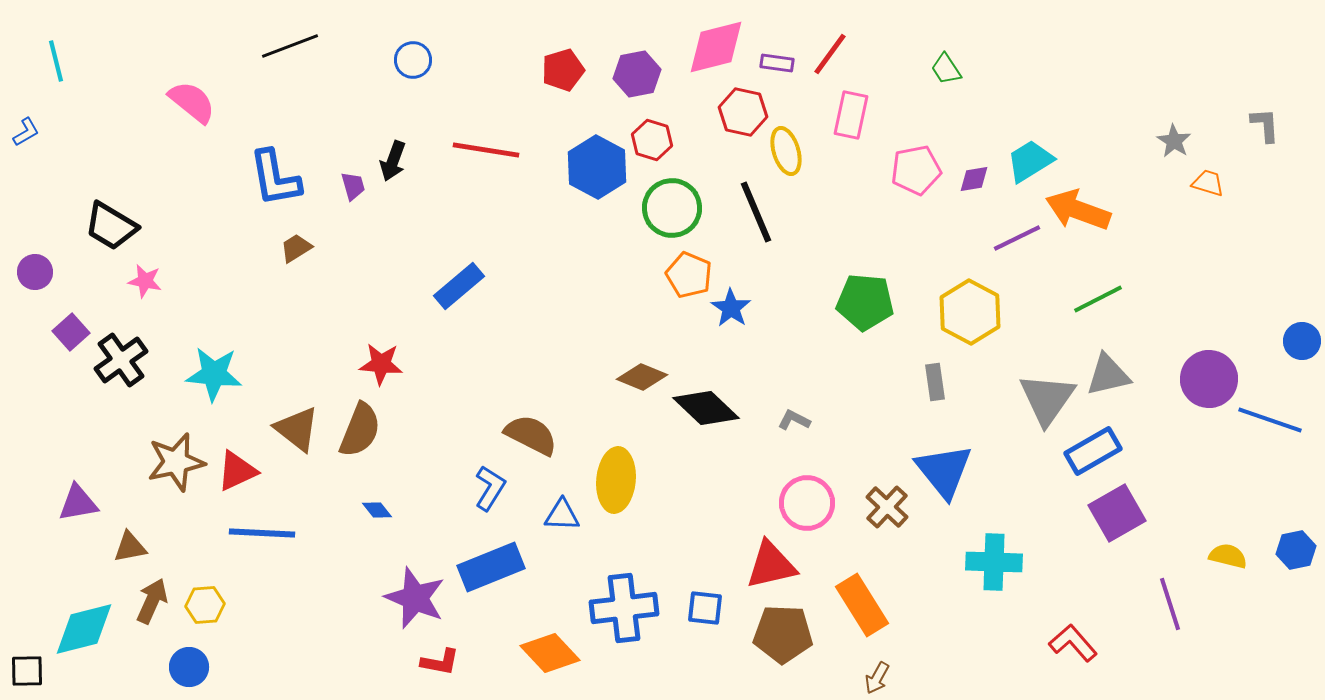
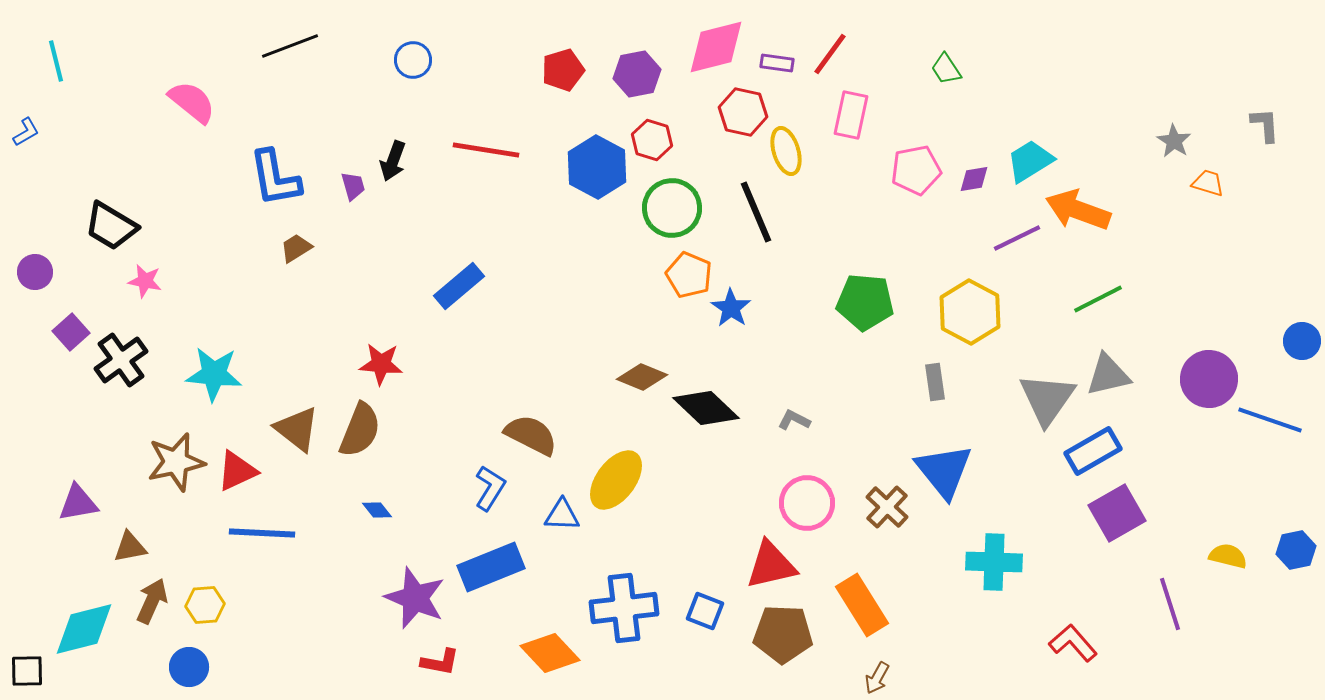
yellow ellipse at (616, 480): rotated 32 degrees clockwise
blue square at (705, 608): moved 3 px down; rotated 15 degrees clockwise
